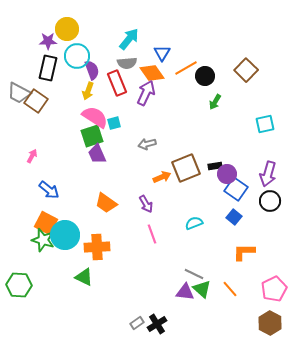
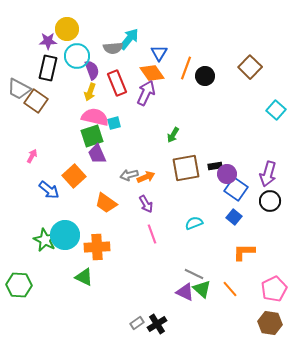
blue triangle at (162, 53): moved 3 px left
gray semicircle at (127, 63): moved 14 px left, 15 px up
orange line at (186, 68): rotated 40 degrees counterclockwise
brown square at (246, 70): moved 4 px right, 3 px up
yellow arrow at (88, 91): moved 2 px right, 1 px down
gray trapezoid at (19, 93): moved 4 px up
green arrow at (215, 102): moved 42 px left, 33 px down
pink semicircle at (95, 117): rotated 20 degrees counterclockwise
cyan square at (265, 124): moved 11 px right, 14 px up; rotated 36 degrees counterclockwise
gray arrow at (147, 144): moved 18 px left, 31 px down
brown square at (186, 168): rotated 12 degrees clockwise
orange arrow at (162, 177): moved 16 px left
orange square at (46, 223): moved 28 px right, 47 px up; rotated 20 degrees clockwise
green star at (43, 240): moved 2 px right; rotated 10 degrees clockwise
purple triangle at (185, 292): rotated 18 degrees clockwise
brown hexagon at (270, 323): rotated 20 degrees counterclockwise
